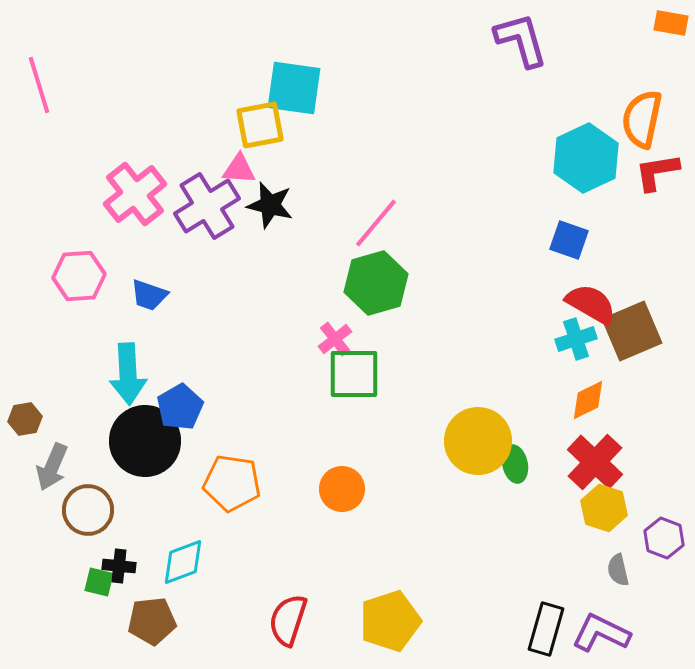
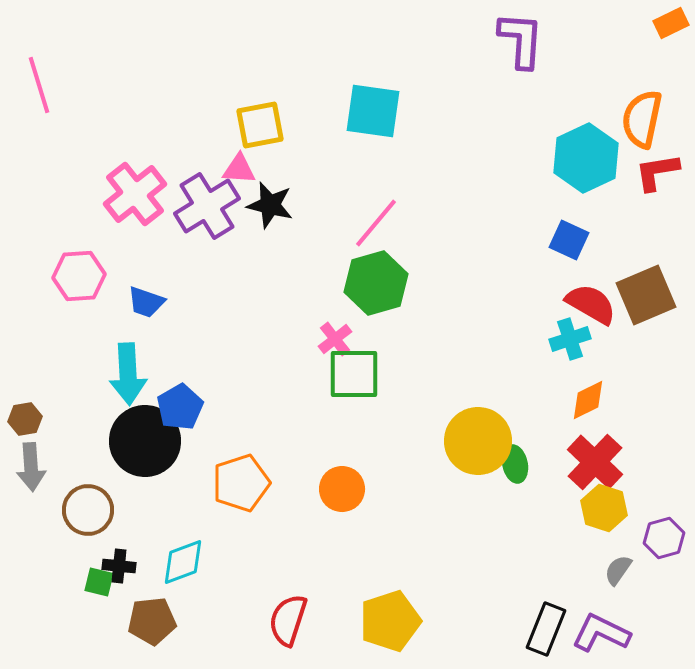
orange rectangle at (671, 23): rotated 36 degrees counterclockwise
purple L-shape at (521, 40): rotated 20 degrees clockwise
cyan square at (294, 88): moved 79 px right, 23 px down
blue square at (569, 240): rotated 6 degrees clockwise
blue trapezoid at (149, 295): moved 3 px left, 7 px down
brown square at (632, 331): moved 14 px right, 36 px up
cyan cross at (576, 339): moved 6 px left
gray arrow at (52, 467): moved 21 px left; rotated 27 degrees counterclockwise
orange pentagon at (232, 483): moved 9 px right; rotated 26 degrees counterclockwise
purple hexagon at (664, 538): rotated 24 degrees clockwise
gray semicircle at (618, 570): rotated 48 degrees clockwise
black rectangle at (546, 629): rotated 6 degrees clockwise
